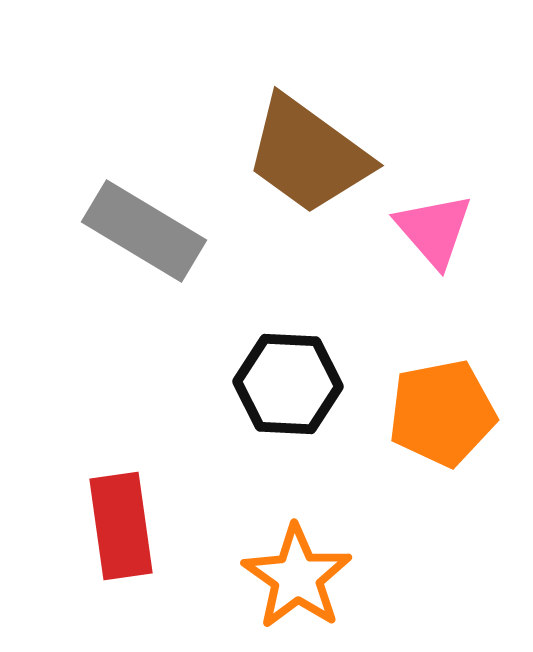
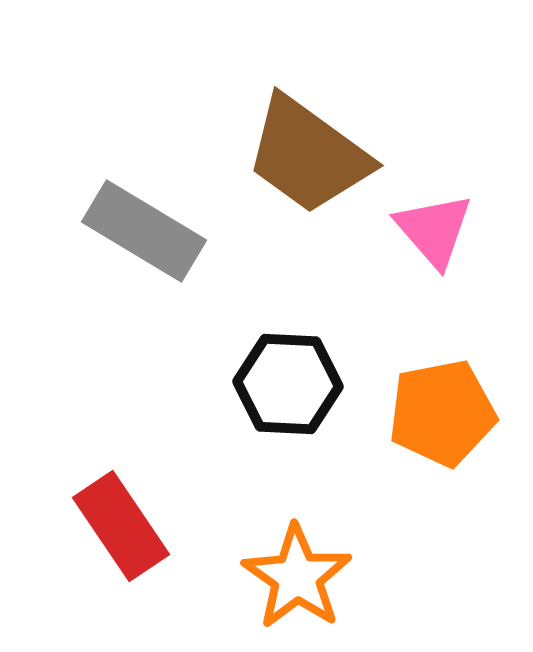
red rectangle: rotated 26 degrees counterclockwise
